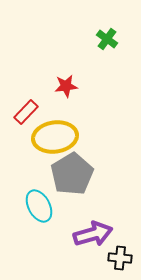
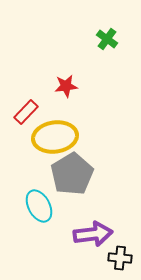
purple arrow: rotated 9 degrees clockwise
